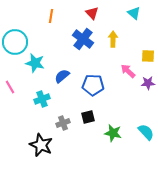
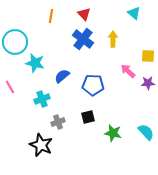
red triangle: moved 8 px left, 1 px down
gray cross: moved 5 px left, 1 px up
